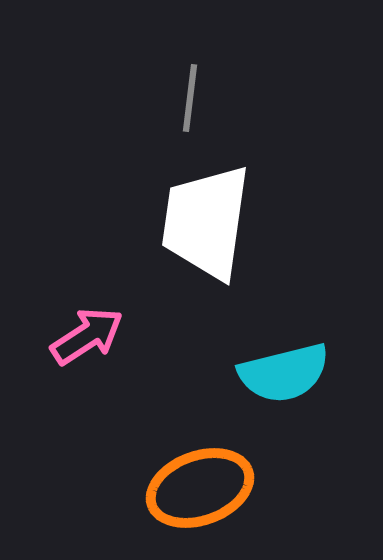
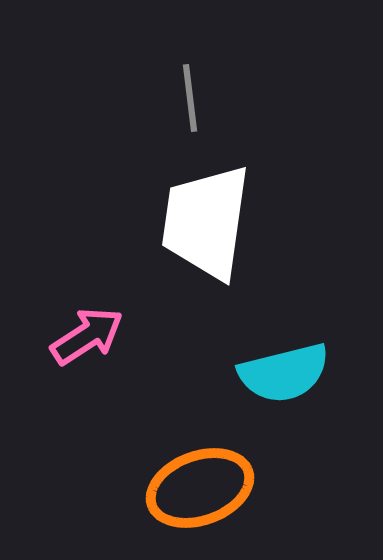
gray line: rotated 14 degrees counterclockwise
